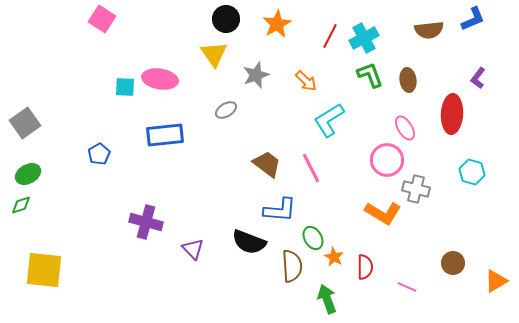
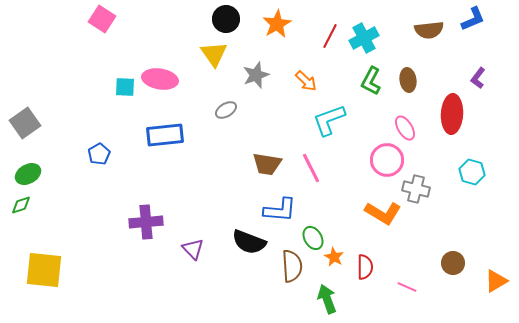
green L-shape at (370, 75): moved 1 px right, 6 px down; rotated 132 degrees counterclockwise
cyan L-shape at (329, 120): rotated 12 degrees clockwise
brown trapezoid at (267, 164): rotated 152 degrees clockwise
purple cross at (146, 222): rotated 20 degrees counterclockwise
